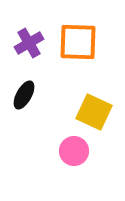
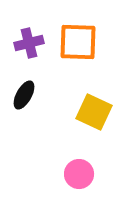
purple cross: rotated 16 degrees clockwise
pink circle: moved 5 px right, 23 px down
